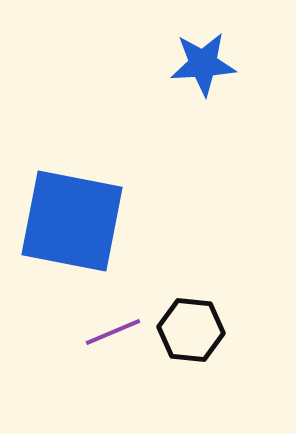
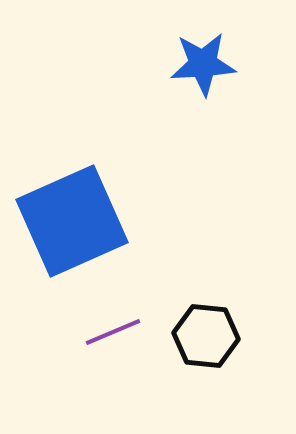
blue square: rotated 35 degrees counterclockwise
black hexagon: moved 15 px right, 6 px down
